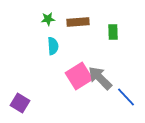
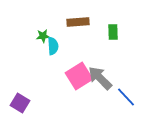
green star: moved 5 px left, 17 px down
